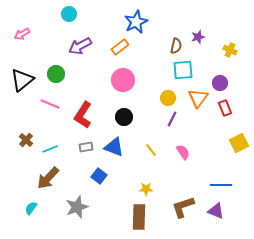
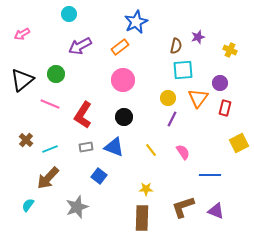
red rectangle: rotated 35 degrees clockwise
blue line: moved 11 px left, 10 px up
cyan semicircle: moved 3 px left, 3 px up
brown rectangle: moved 3 px right, 1 px down
